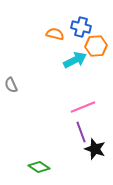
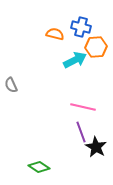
orange hexagon: moved 1 px down
pink line: rotated 35 degrees clockwise
black star: moved 1 px right, 2 px up; rotated 10 degrees clockwise
